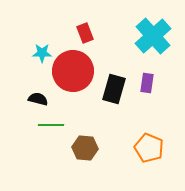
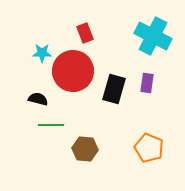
cyan cross: rotated 21 degrees counterclockwise
brown hexagon: moved 1 px down
